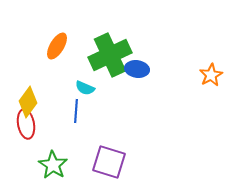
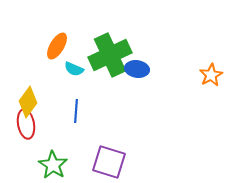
cyan semicircle: moved 11 px left, 19 px up
